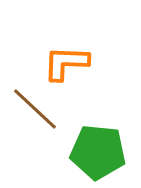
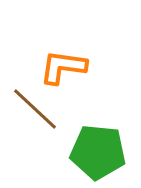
orange L-shape: moved 3 px left, 4 px down; rotated 6 degrees clockwise
